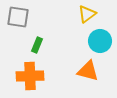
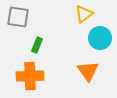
yellow triangle: moved 3 px left
cyan circle: moved 3 px up
orange triangle: rotated 40 degrees clockwise
